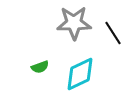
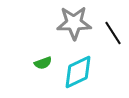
green semicircle: moved 3 px right, 4 px up
cyan diamond: moved 2 px left, 2 px up
